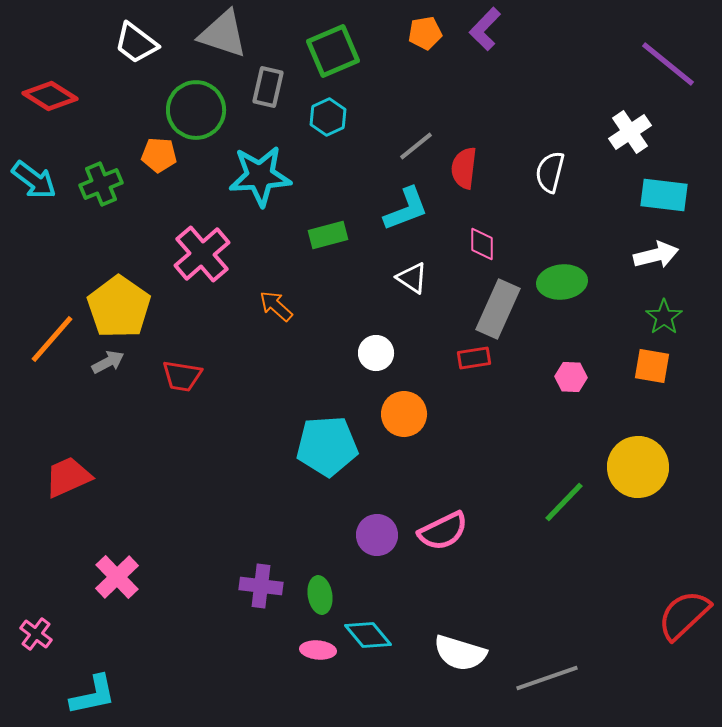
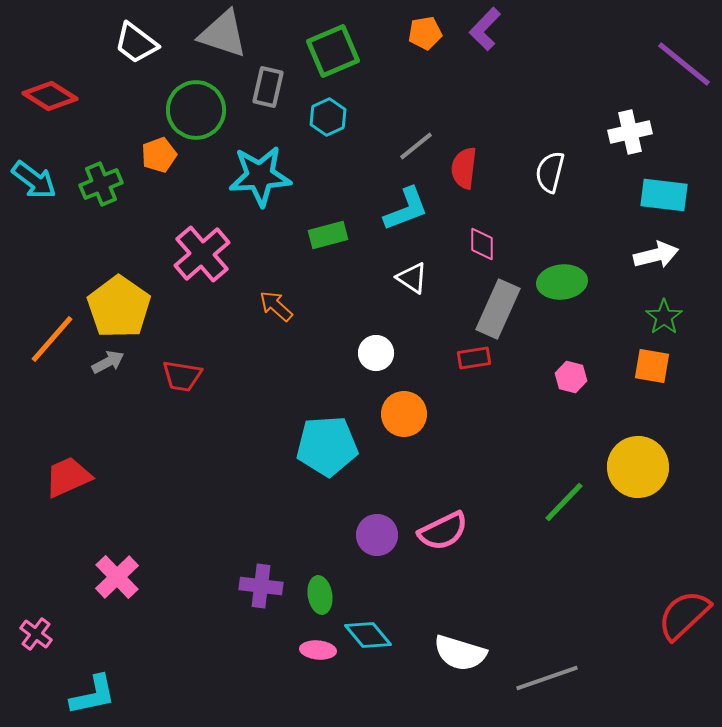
purple line at (668, 64): moved 16 px right
white cross at (630, 132): rotated 21 degrees clockwise
orange pentagon at (159, 155): rotated 24 degrees counterclockwise
pink hexagon at (571, 377): rotated 12 degrees clockwise
